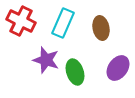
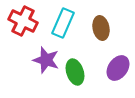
red cross: moved 2 px right
